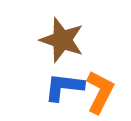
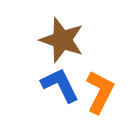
blue L-shape: moved 4 px left, 2 px up; rotated 57 degrees clockwise
